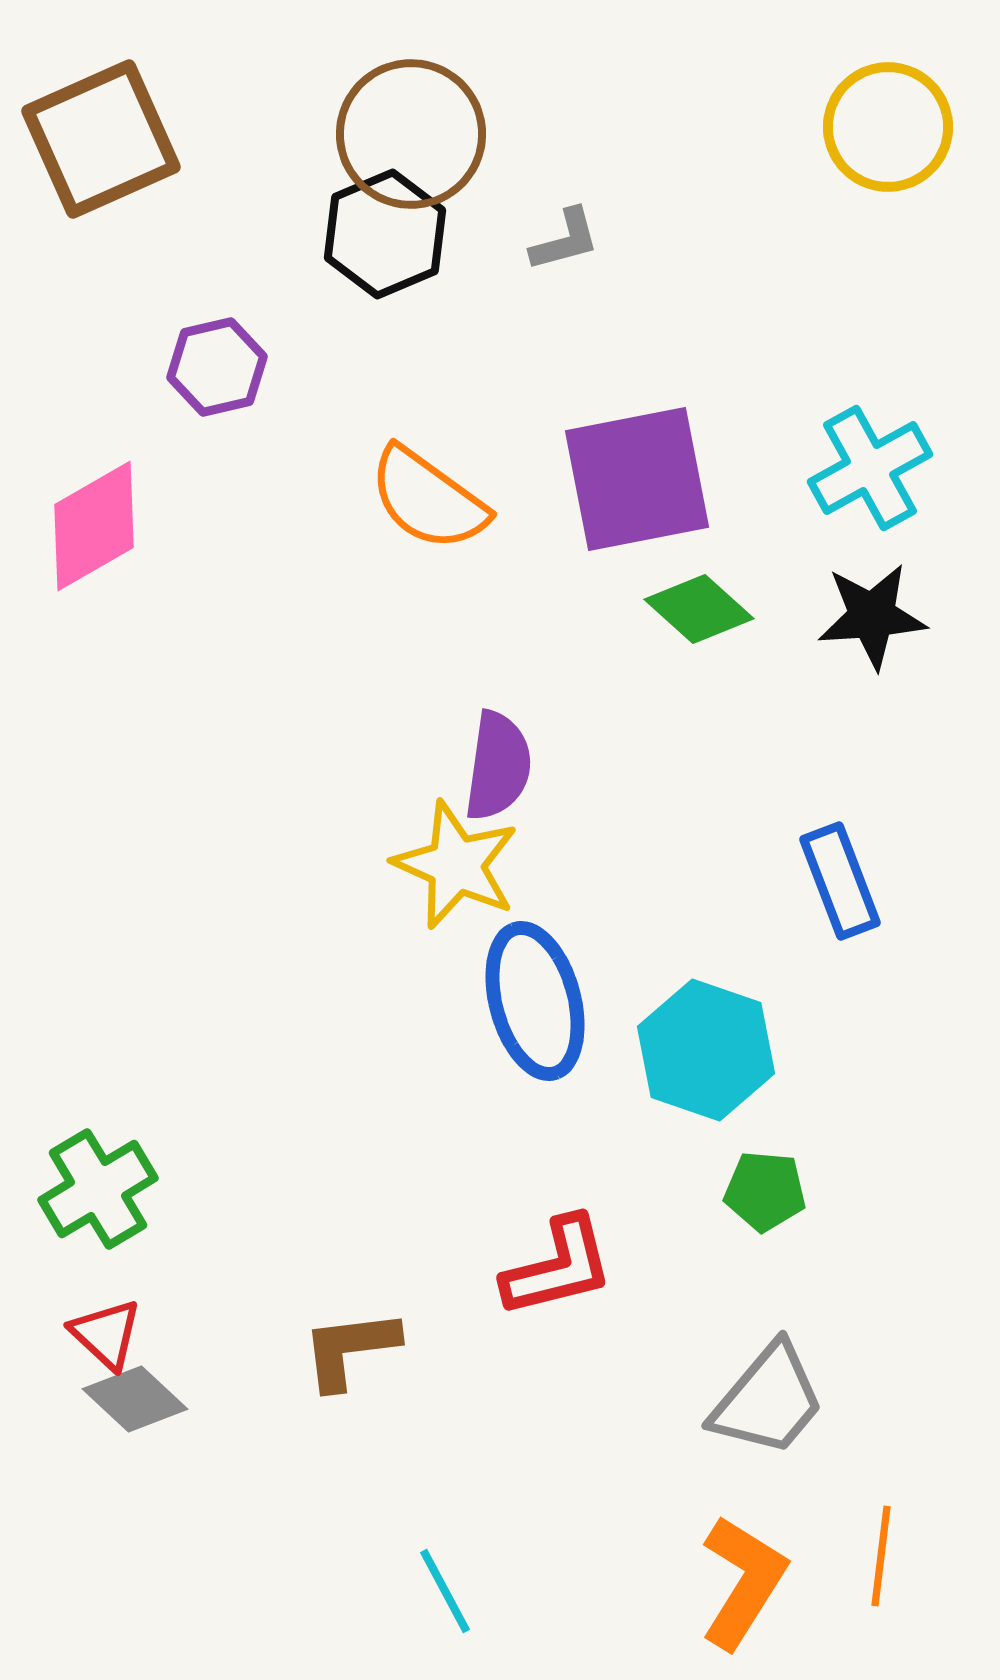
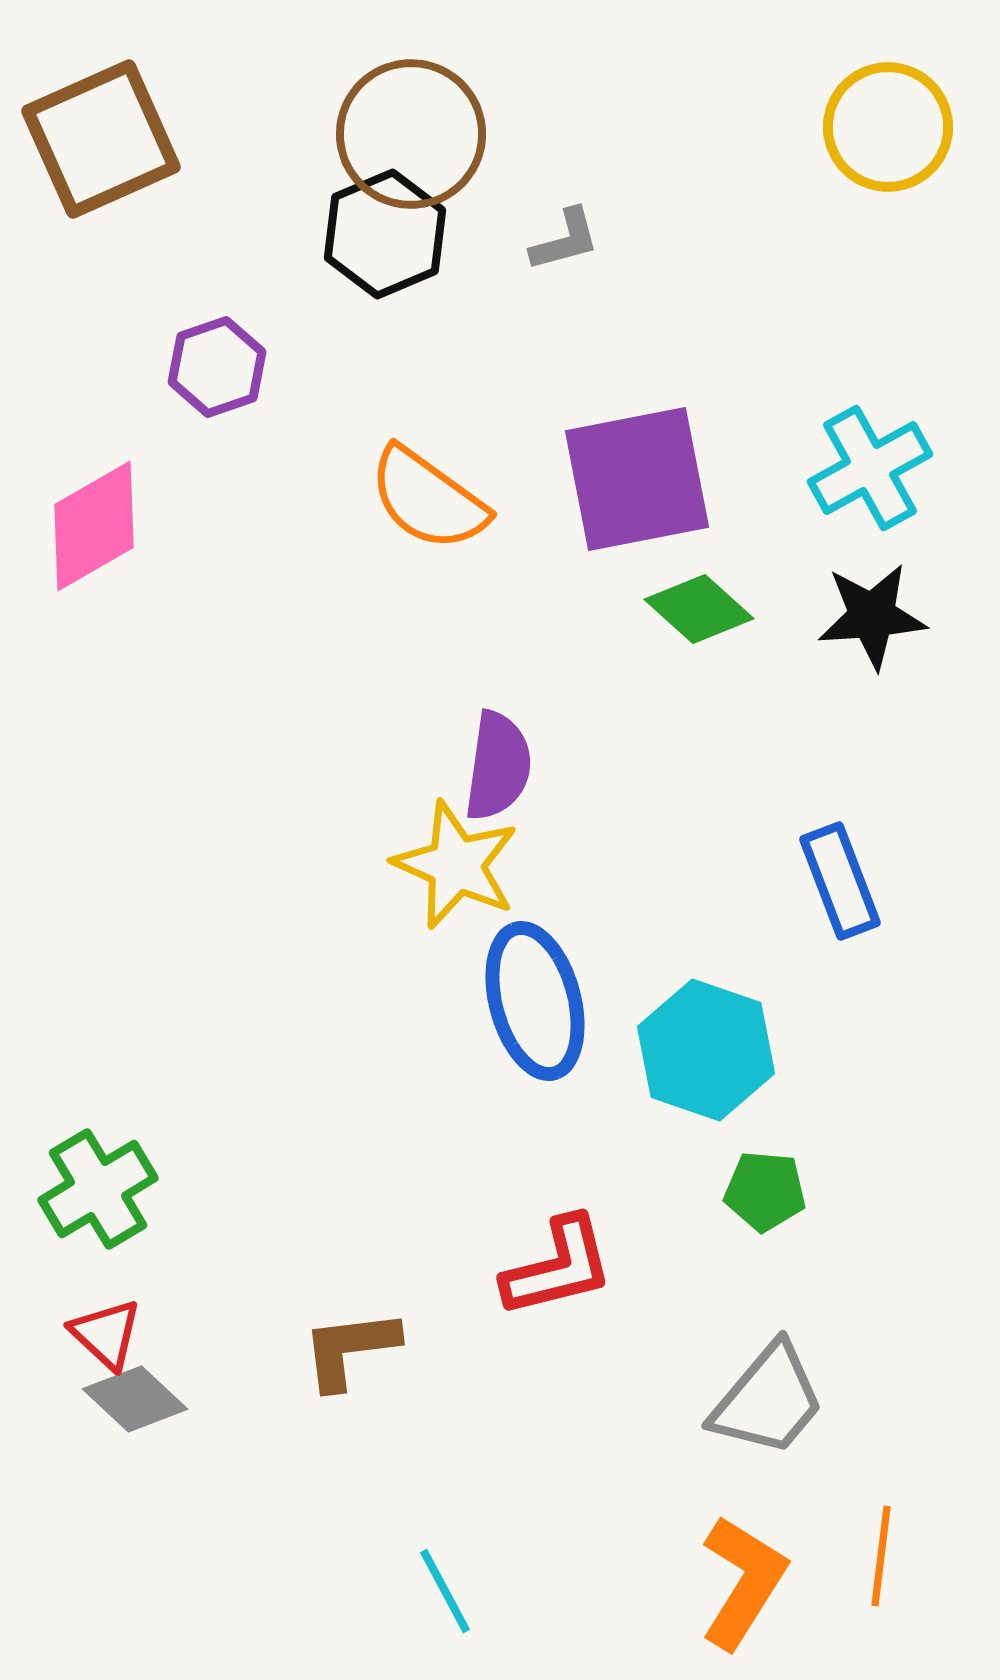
purple hexagon: rotated 6 degrees counterclockwise
